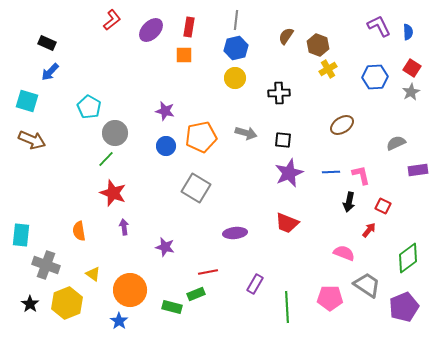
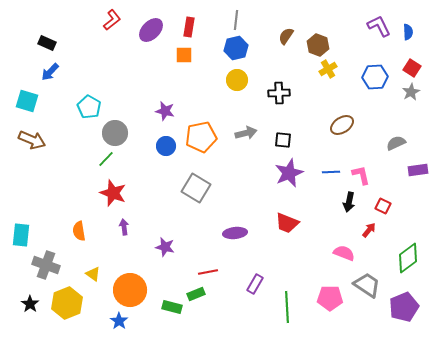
yellow circle at (235, 78): moved 2 px right, 2 px down
gray arrow at (246, 133): rotated 30 degrees counterclockwise
